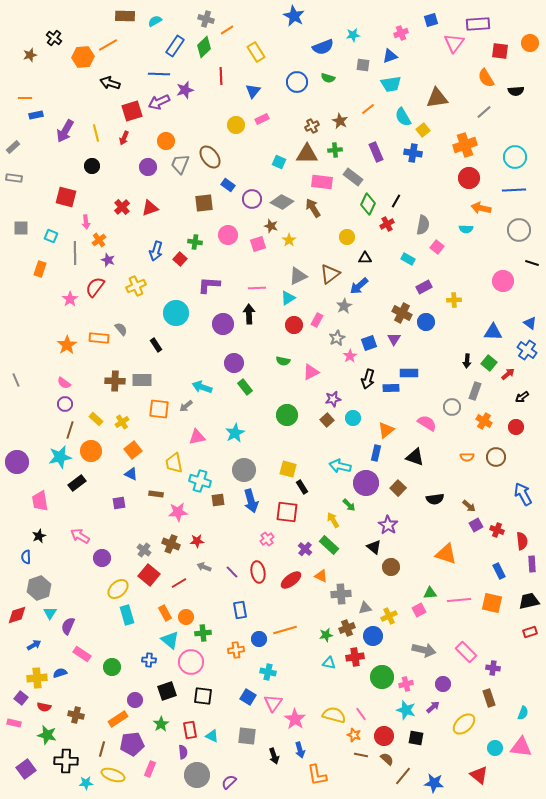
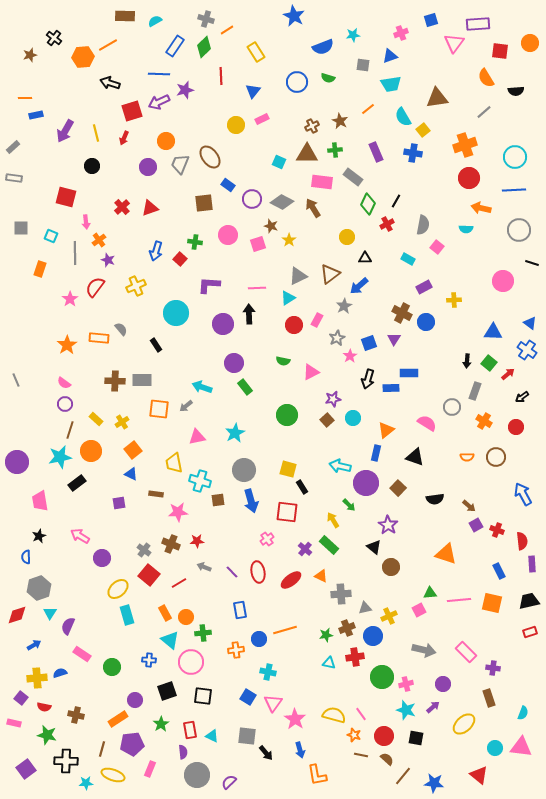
black arrow at (274, 756): moved 8 px left, 3 px up; rotated 21 degrees counterclockwise
